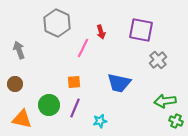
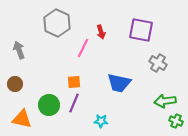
gray cross: moved 3 px down; rotated 18 degrees counterclockwise
purple line: moved 1 px left, 5 px up
cyan star: moved 1 px right; rotated 16 degrees clockwise
